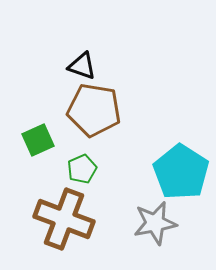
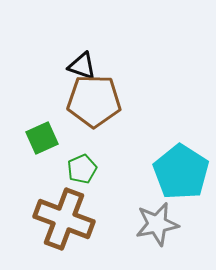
brown pentagon: moved 9 px up; rotated 8 degrees counterclockwise
green square: moved 4 px right, 2 px up
gray star: moved 2 px right, 1 px down
